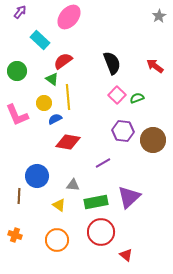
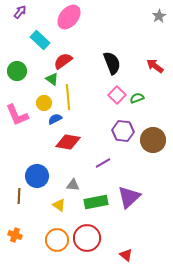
red circle: moved 14 px left, 6 px down
